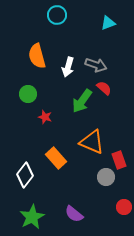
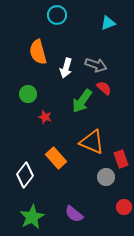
orange semicircle: moved 1 px right, 4 px up
white arrow: moved 2 px left, 1 px down
red rectangle: moved 2 px right, 1 px up
